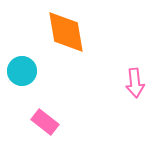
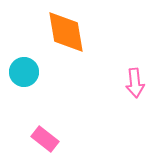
cyan circle: moved 2 px right, 1 px down
pink rectangle: moved 17 px down
